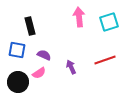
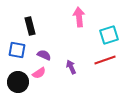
cyan square: moved 13 px down
